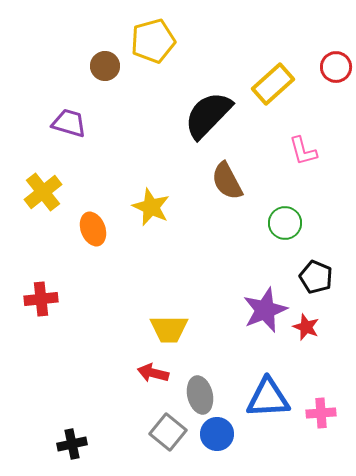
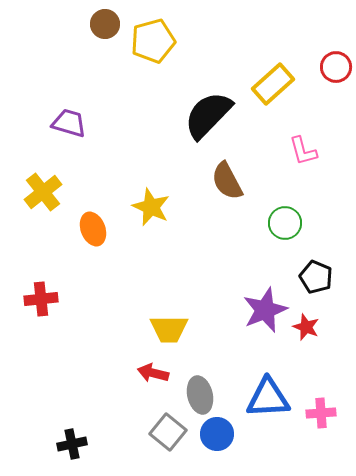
brown circle: moved 42 px up
